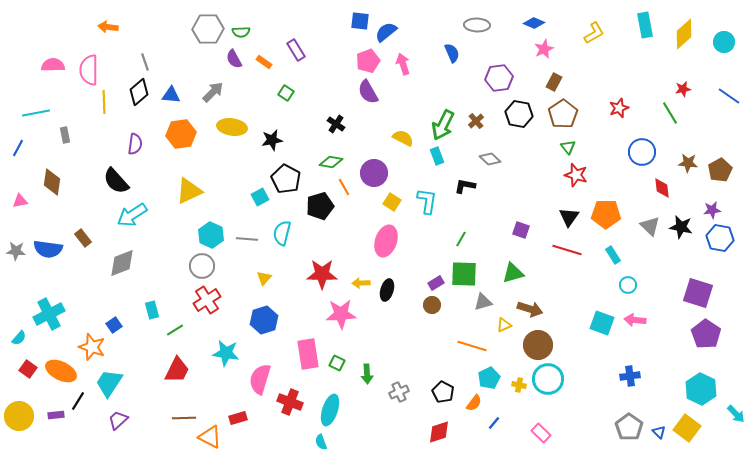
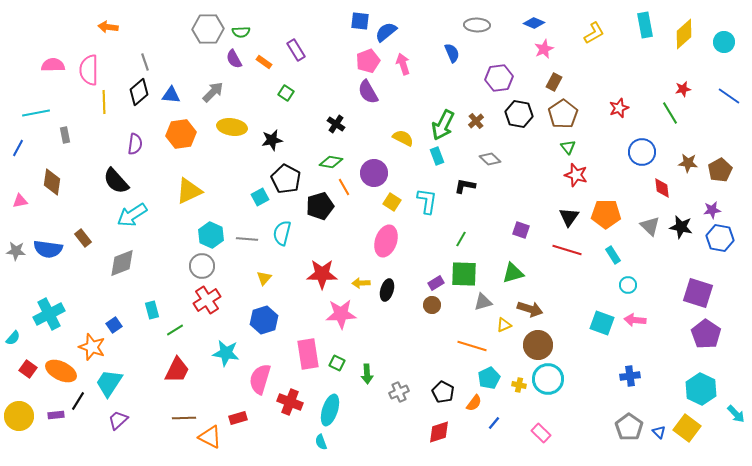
cyan semicircle at (19, 338): moved 6 px left
